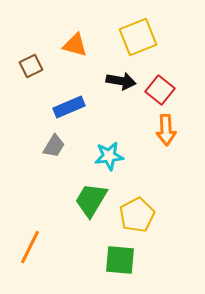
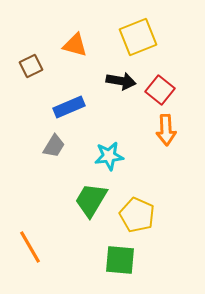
yellow pentagon: rotated 20 degrees counterclockwise
orange line: rotated 56 degrees counterclockwise
